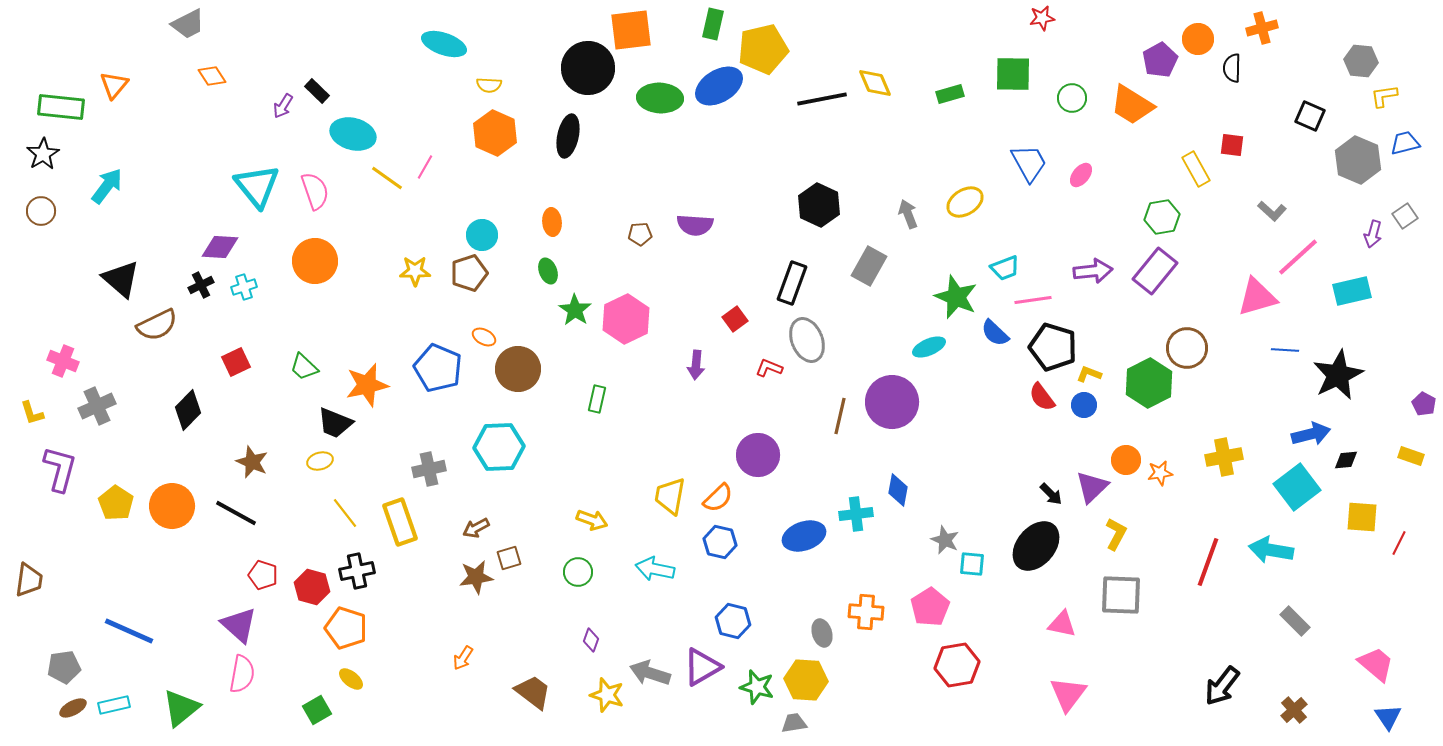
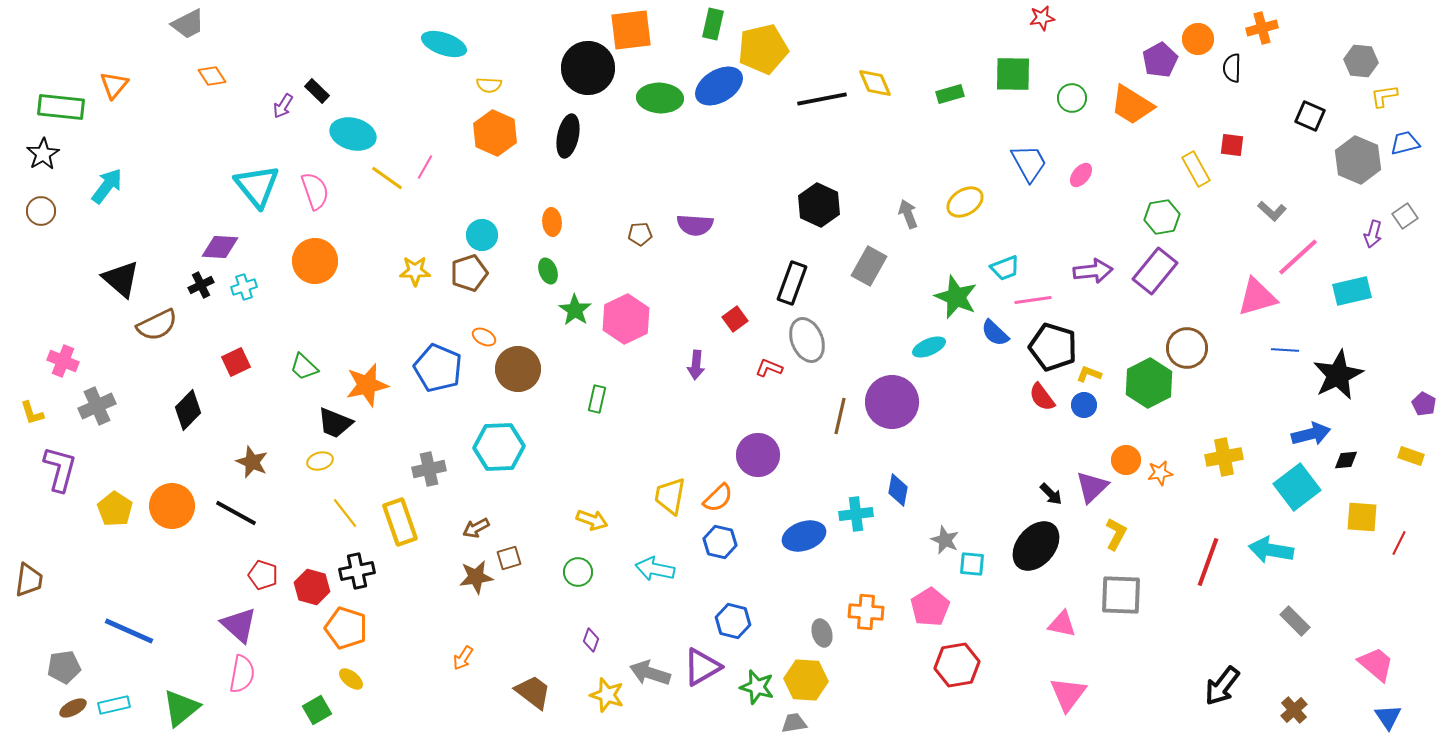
yellow pentagon at (116, 503): moved 1 px left, 6 px down
